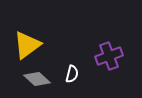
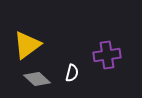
purple cross: moved 2 px left, 1 px up; rotated 12 degrees clockwise
white semicircle: moved 1 px up
